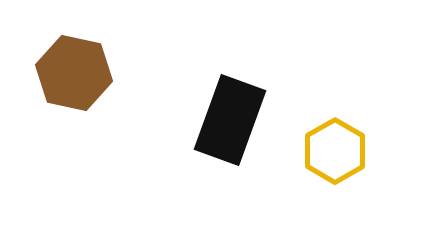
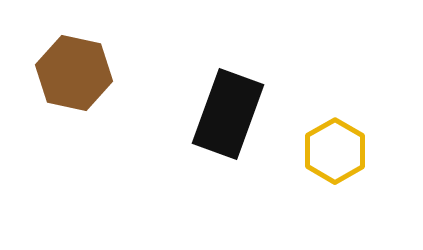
black rectangle: moved 2 px left, 6 px up
